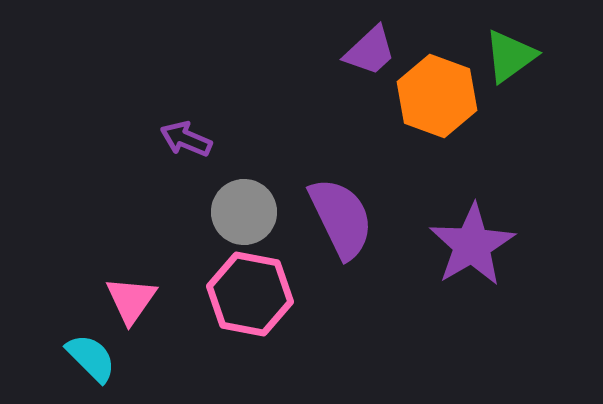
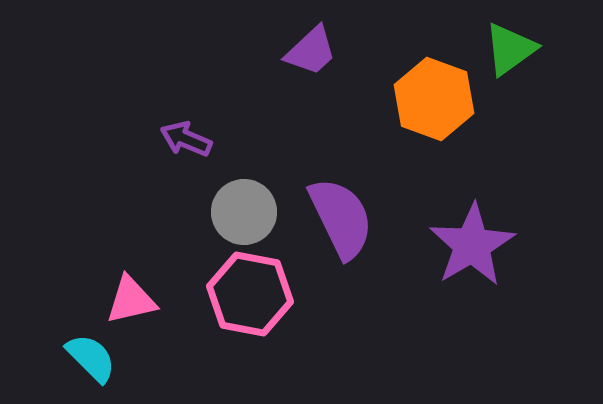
purple trapezoid: moved 59 px left
green triangle: moved 7 px up
orange hexagon: moved 3 px left, 3 px down
pink triangle: rotated 42 degrees clockwise
